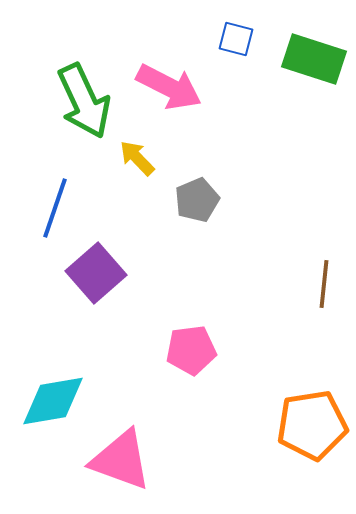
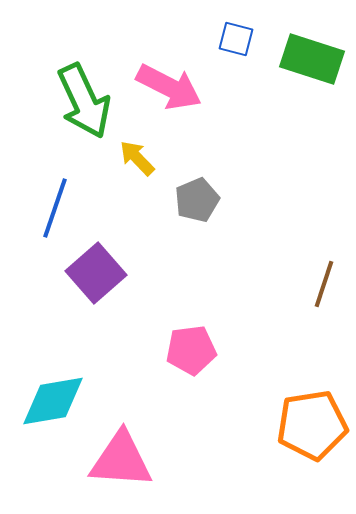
green rectangle: moved 2 px left
brown line: rotated 12 degrees clockwise
pink triangle: rotated 16 degrees counterclockwise
